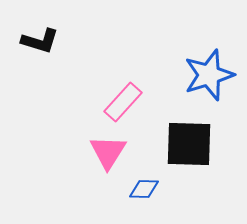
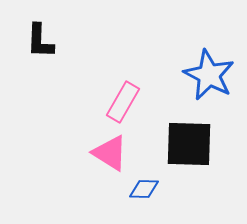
black L-shape: rotated 75 degrees clockwise
blue star: rotated 27 degrees counterclockwise
pink rectangle: rotated 12 degrees counterclockwise
pink triangle: moved 2 px right, 1 px down; rotated 30 degrees counterclockwise
